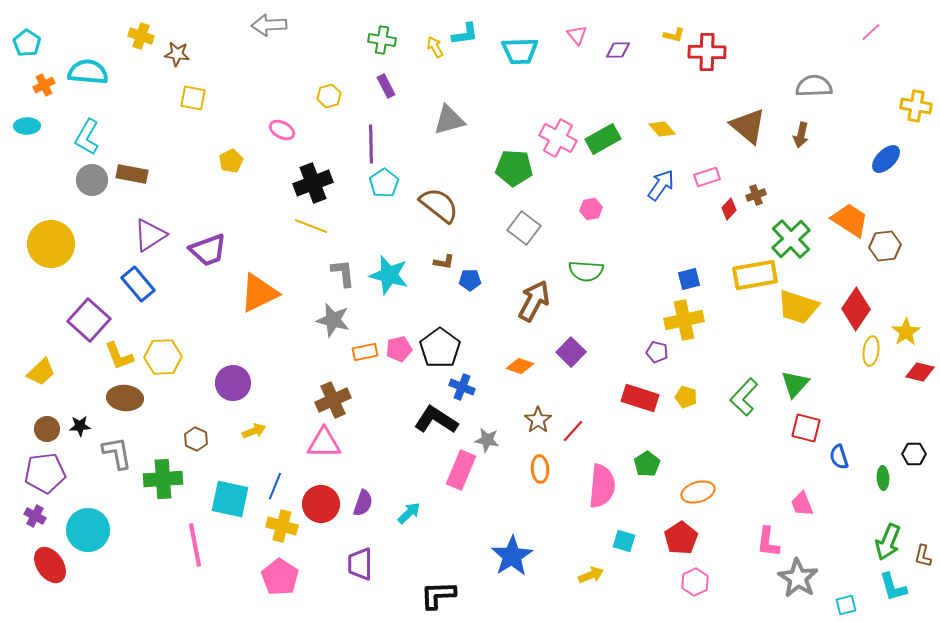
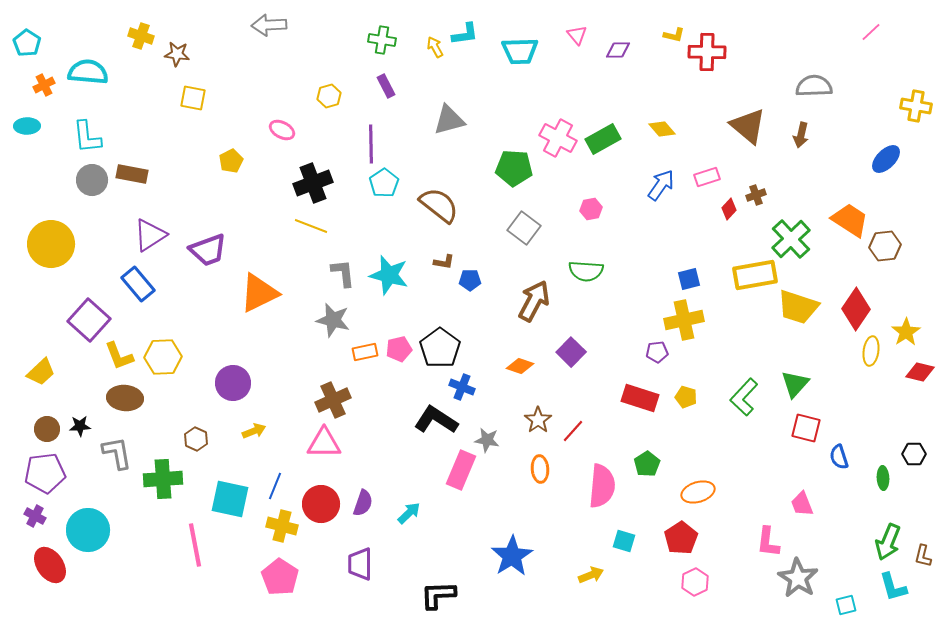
cyan L-shape at (87, 137): rotated 36 degrees counterclockwise
purple pentagon at (657, 352): rotated 20 degrees counterclockwise
